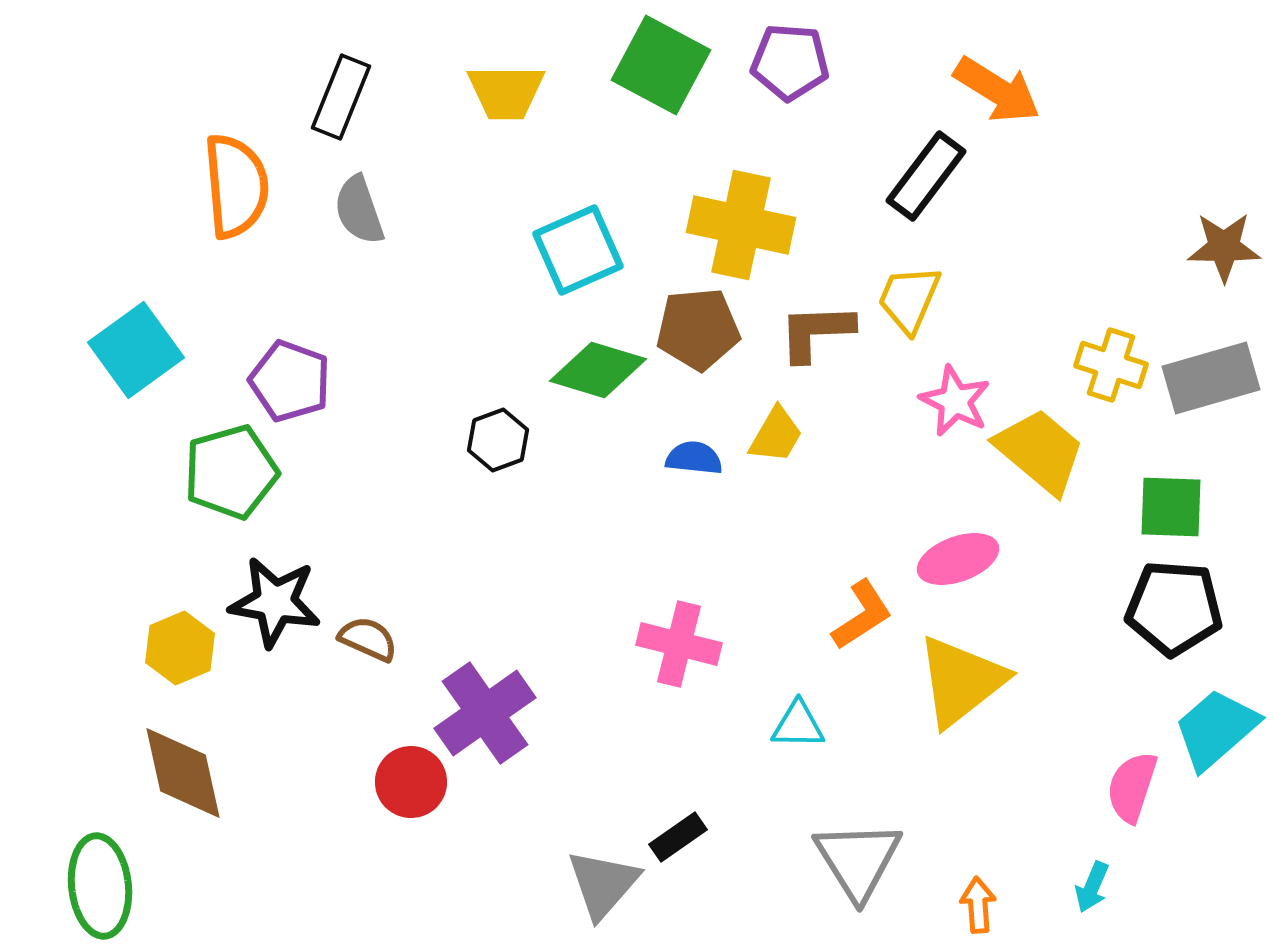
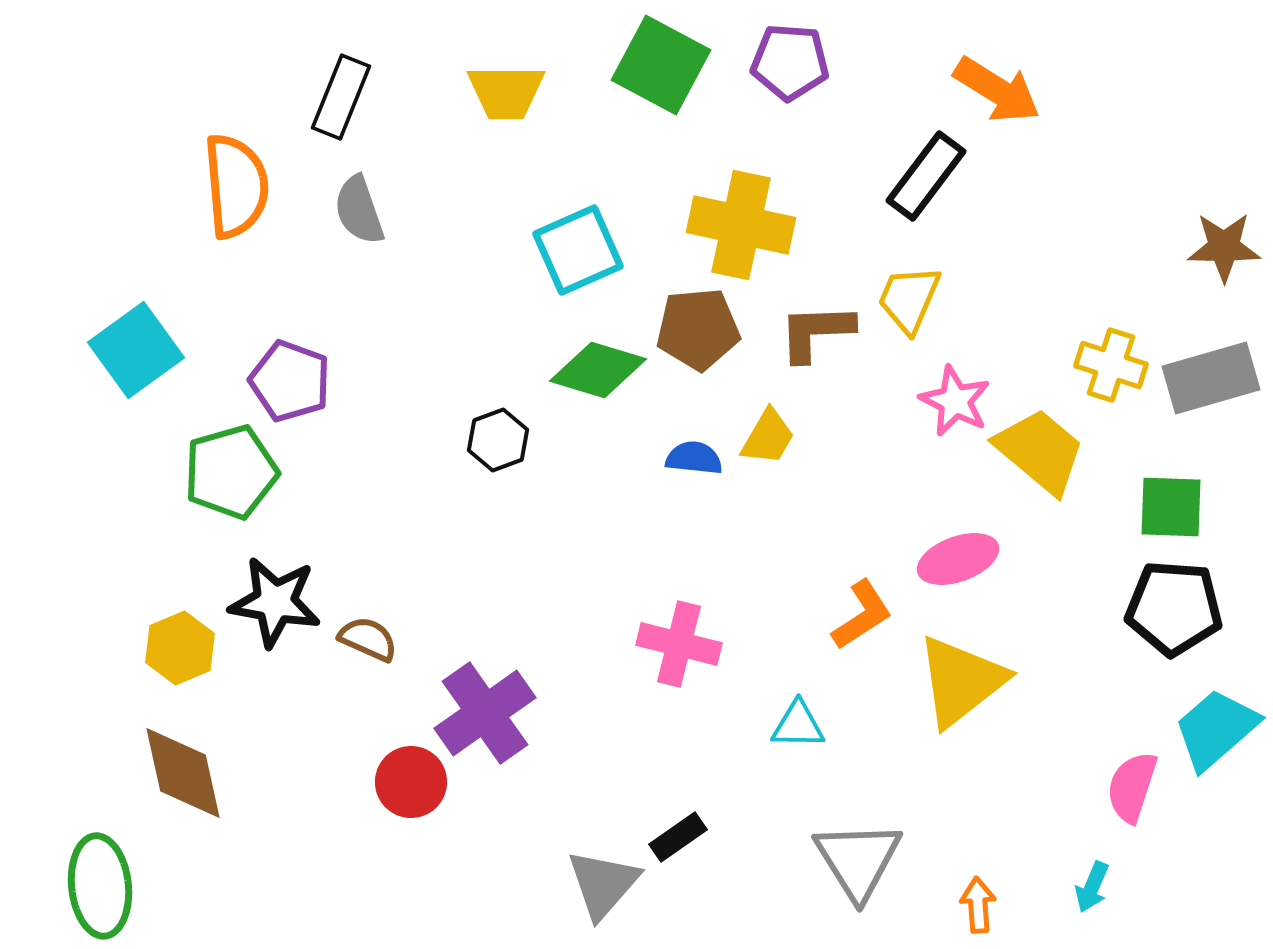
yellow trapezoid at (776, 435): moved 8 px left, 2 px down
